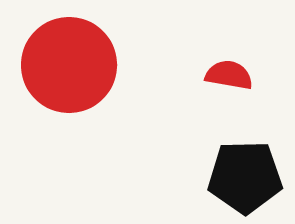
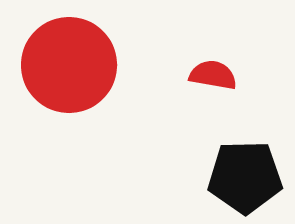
red semicircle: moved 16 px left
